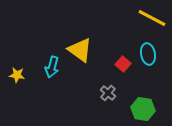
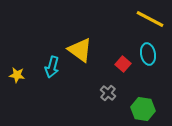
yellow line: moved 2 px left, 1 px down
